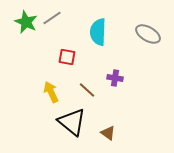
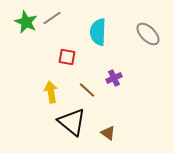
gray ellipse: rotated 15 degrees clockwise
purple cross: moved 1 px left; rotated 35 degrees counterclockwise
yellow arrow: rotated 15 degrees clockwise
